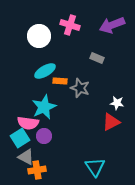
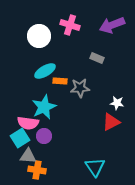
gray star: rotated 24 degrees counterclockwise
gray triangle: moved 2 px right, 1 px up; rotated 24 degrees counterclockwise
orange cross: rotated 18 degrees clockwise
